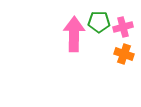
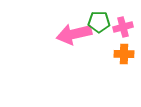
pink arrow: rotated 104 degrees counterclockwise
orange cross: rotated 18 degrees counterclockwise
